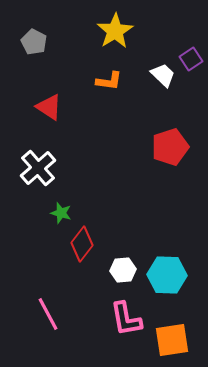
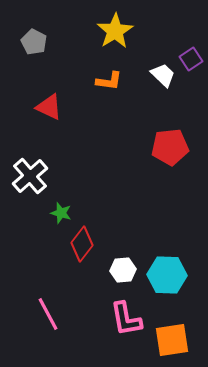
red triangle: rotated 8 degrees counterclockwise
red pentagon: rotated 12 degrees clockwise
white cross: moved 8 px left, 8 px down
